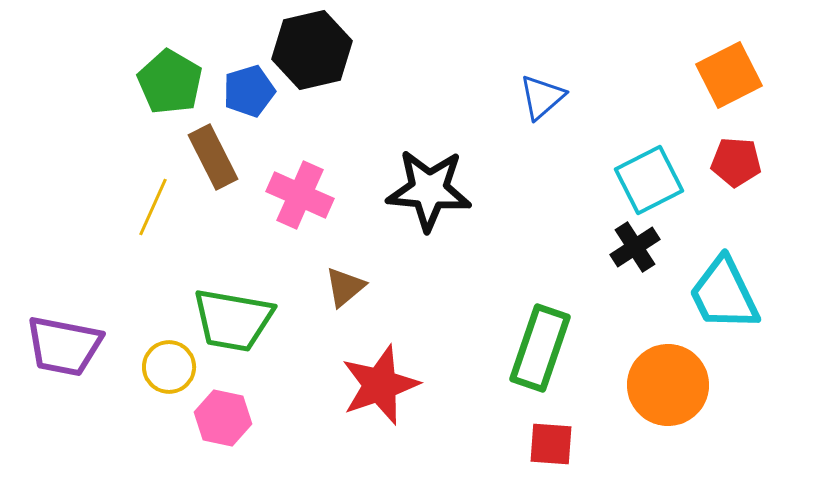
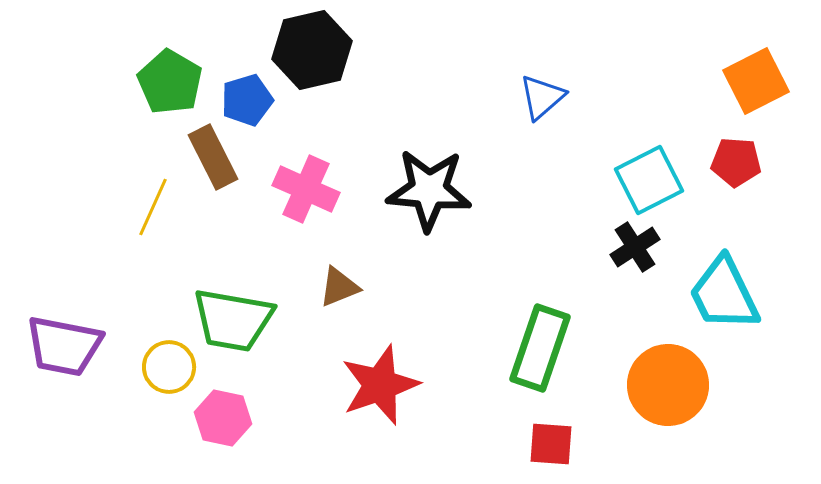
orange square: moved 27 px right, 6 px down
blue pentagon: moved 2 px left, 9 px down
pink cross: moved 6 px right, 6 px up
brown triangle: moved 6 px left; rotated 18 degrees clockwise
